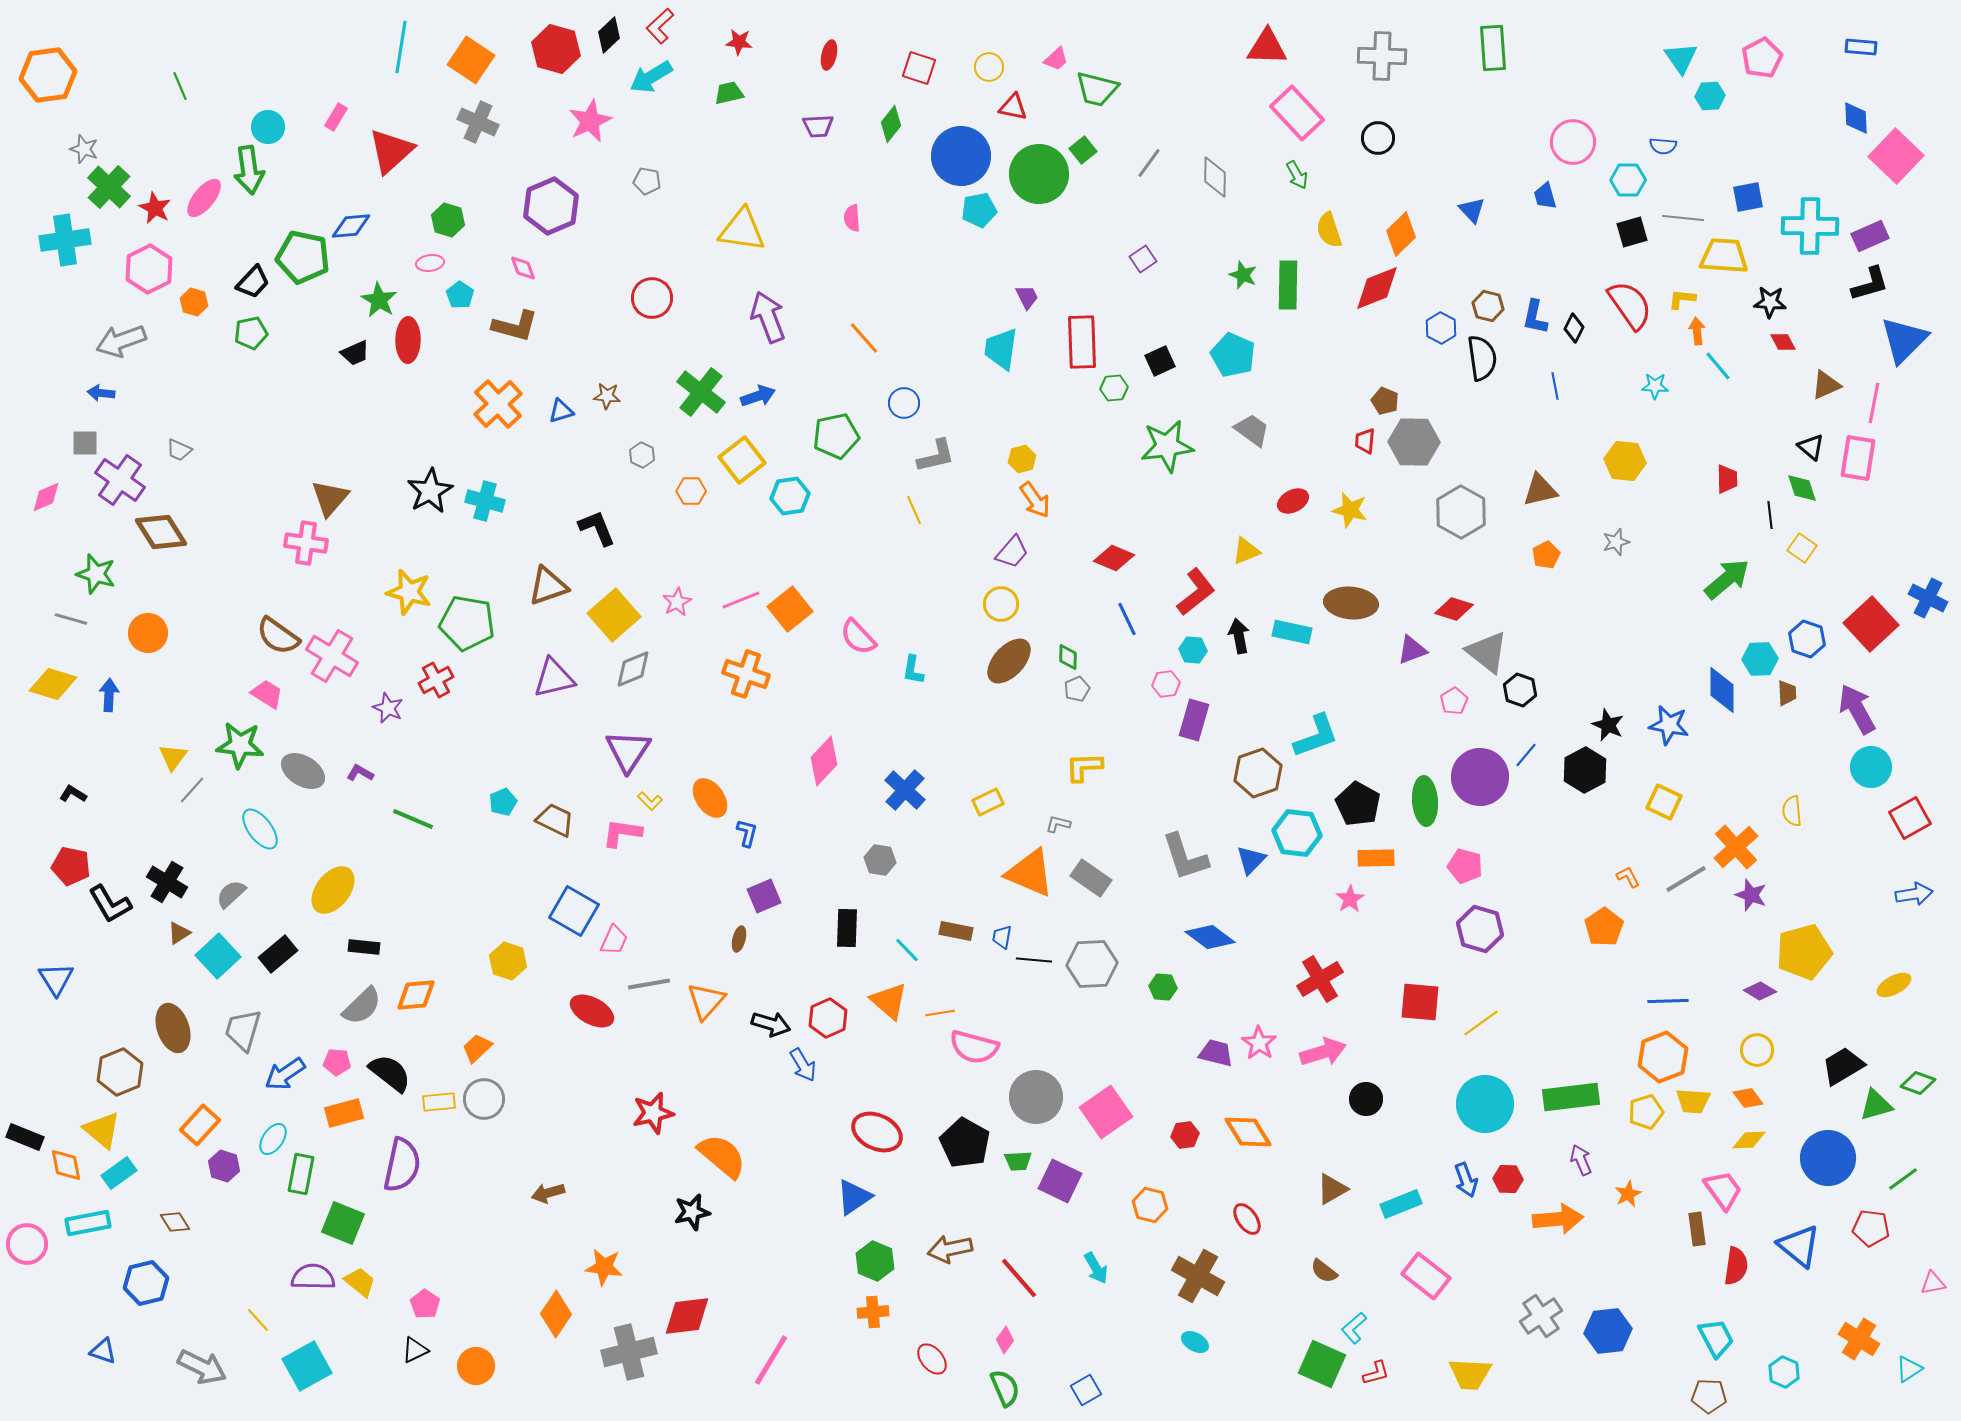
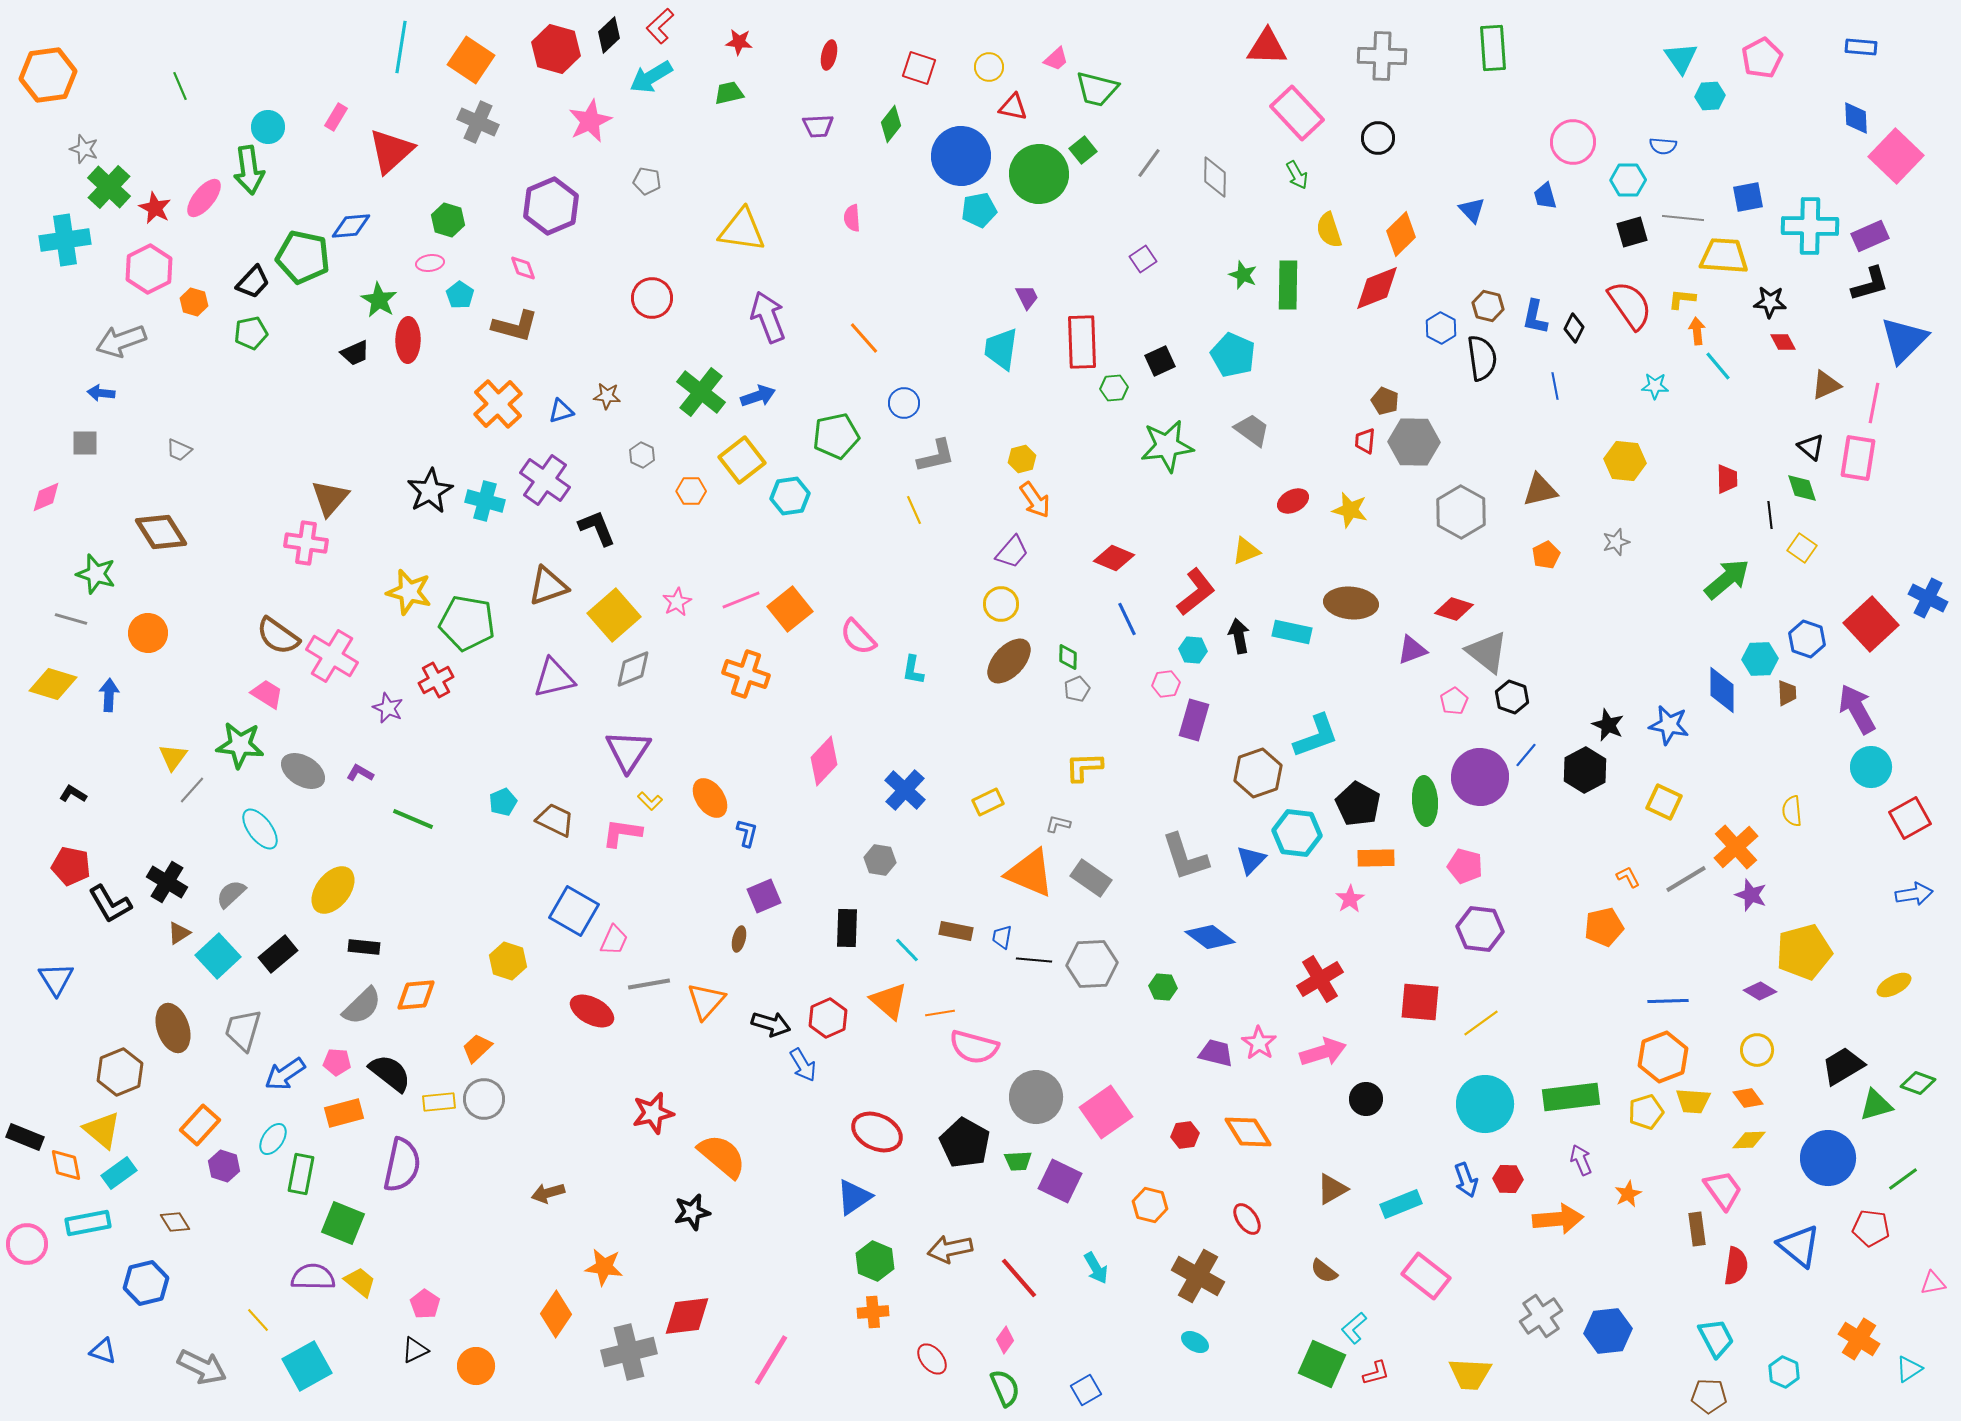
purple cross at (120, 480): moved 425 px right
black hexagon at (1520, 690): moved 8 px left, 7 px down
orange pentagon at (1604, 927): rotated 21 degrees clockwise
purple hexagon at (1480, 929): rotated 9 degrees counterclockwise
